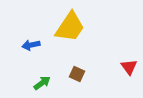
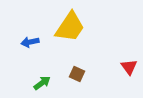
blue arrow: moved 1 px left, 3 px up
